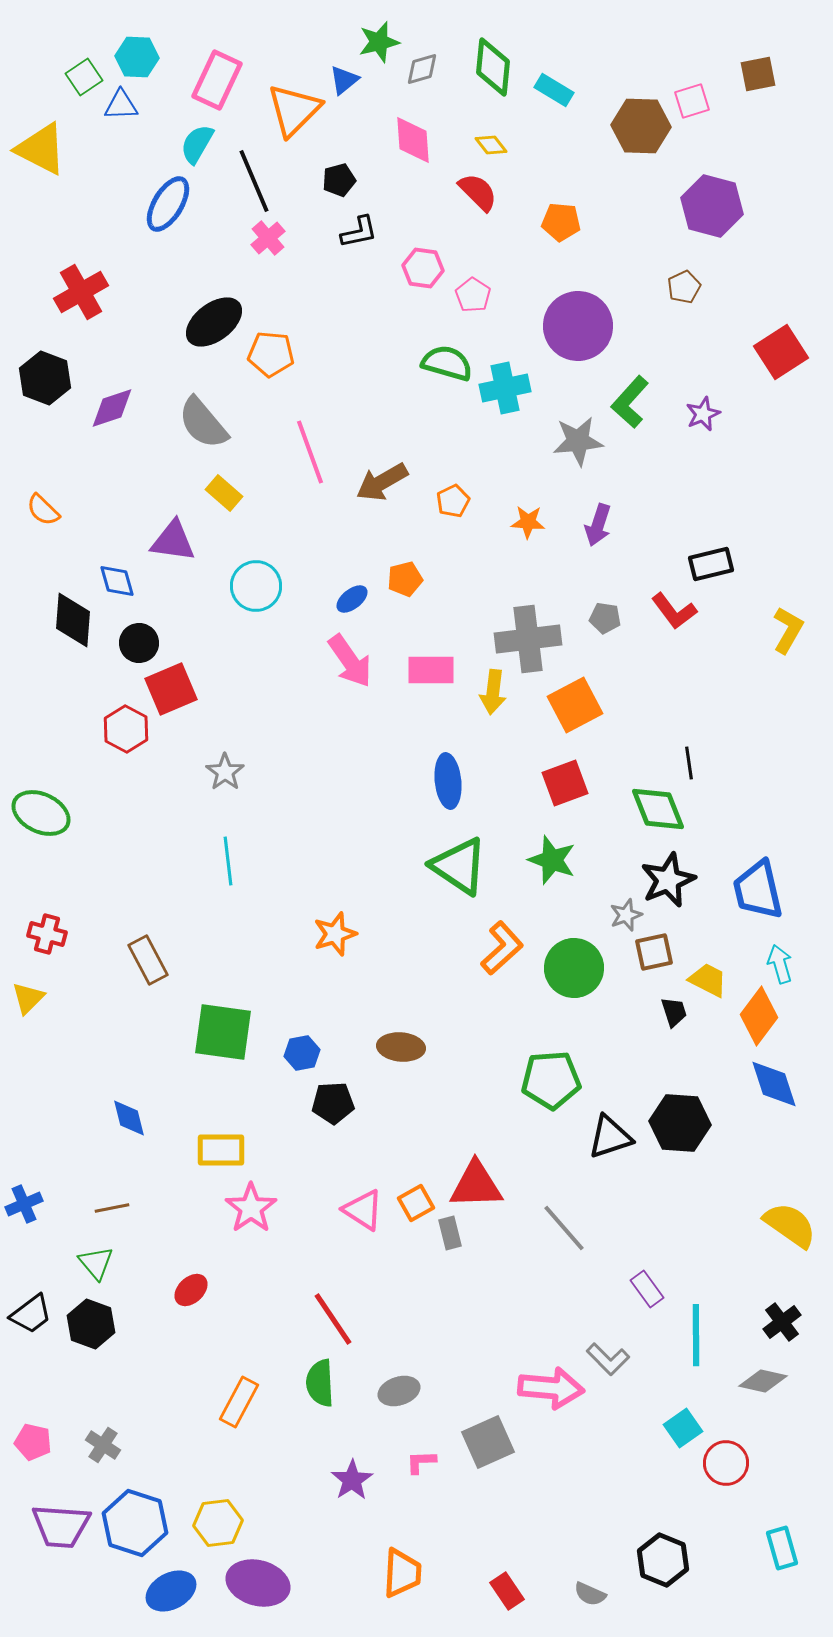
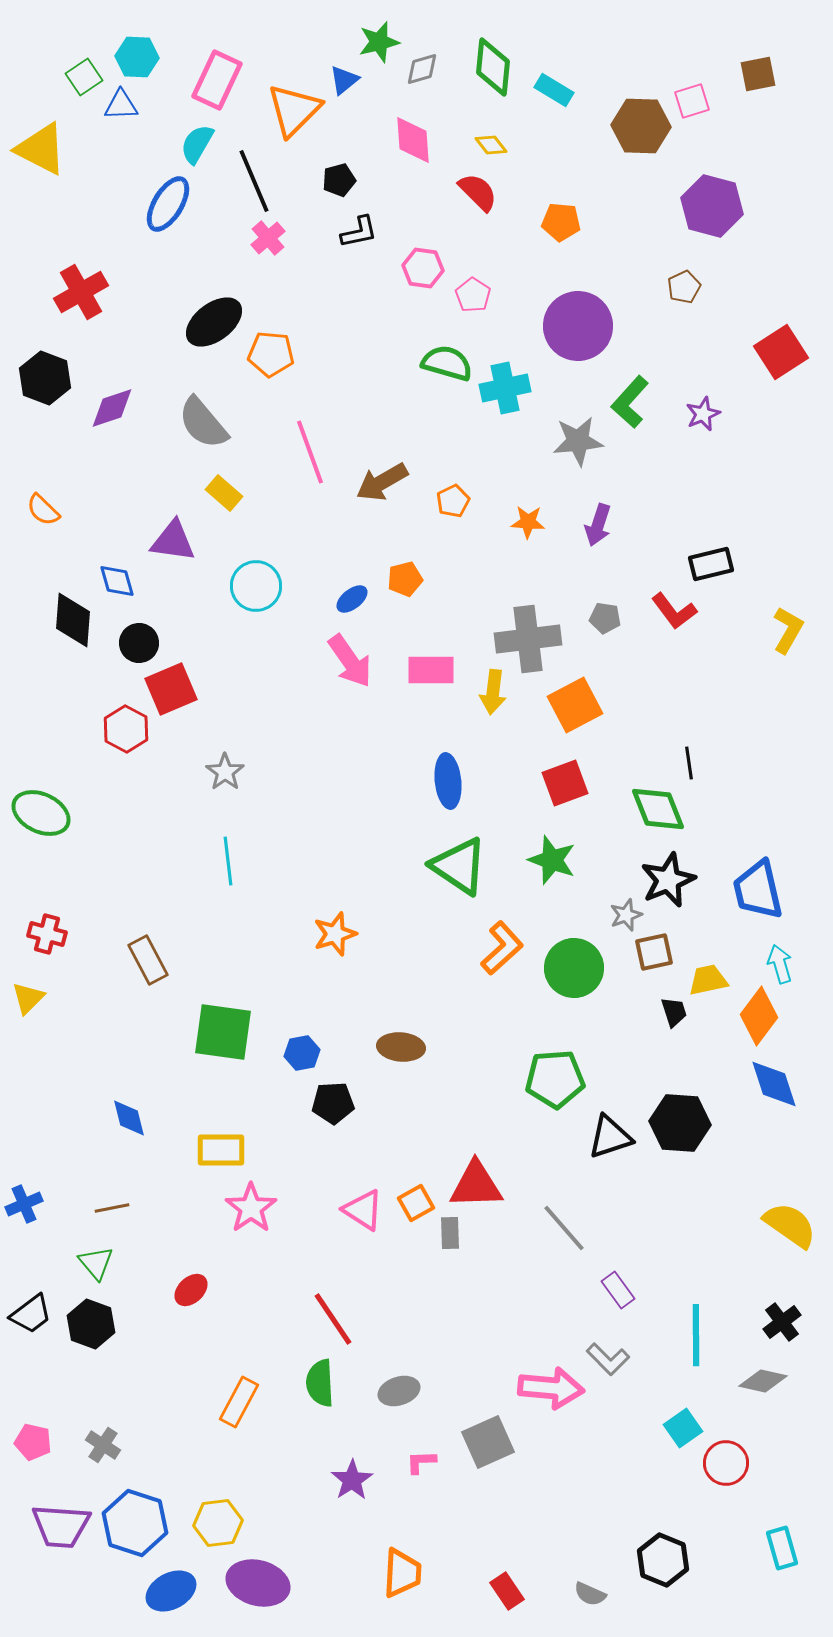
yellow trapezoid at (708, 980): rotated 39 degrees counterclockwise
green pentagon at (551, 1080): moved 4 px right, 1 px up
gray rectangle at (450, 1233): rotated 12 degrees clockwise
purple rectangle at (647, 1289): moved 29 px left, 1 px down
